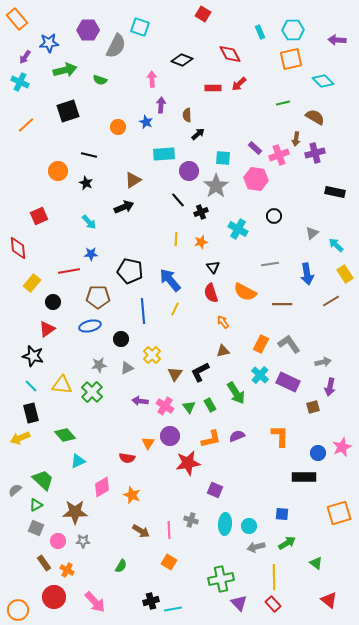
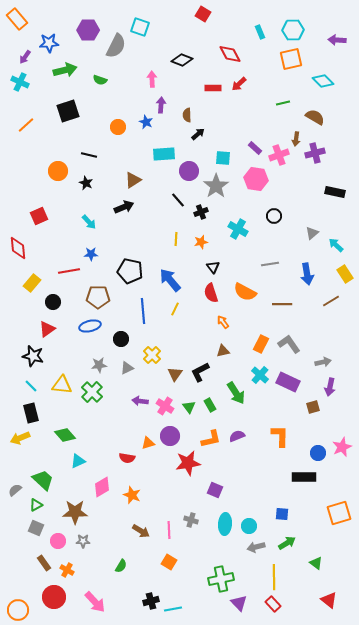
orange triangle at (148, 443): rotated 40 degrees clockwise
